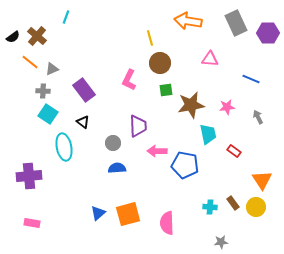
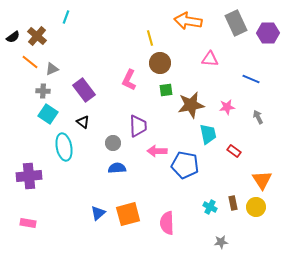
brown rectangle: rotated 24 degrees clockwise
cyan cross: rotated 24 degrees clockwise
pink rectangle: moved 4 px left
